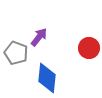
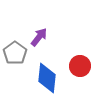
red circle: moved 9 px left, 18 px down
gray pentagon: moved 1 px left; rotated 15 degrees clockwise
